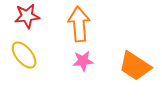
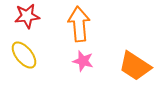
pink star: rotated 20 degrees clockwise
